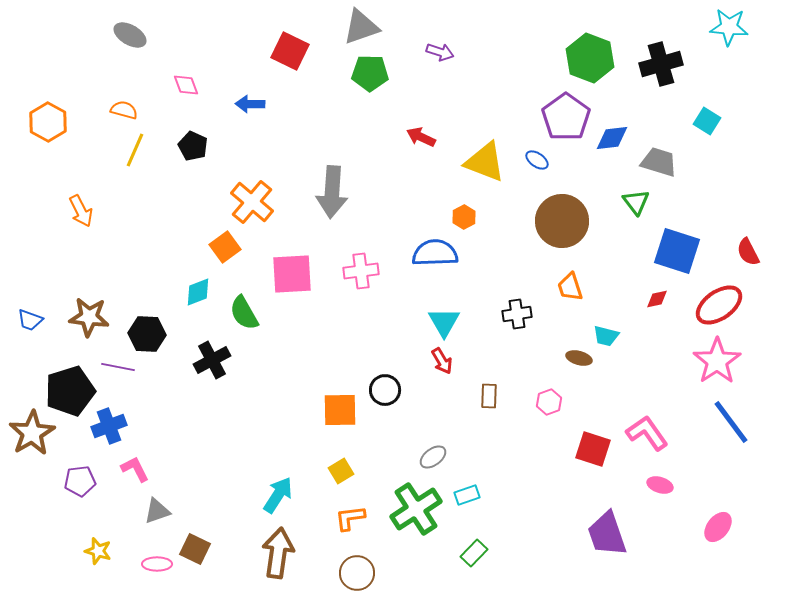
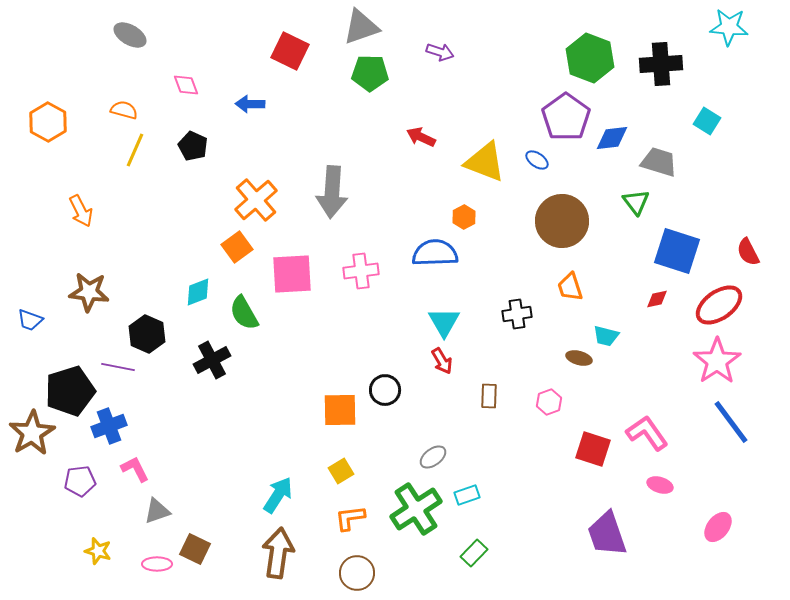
black cross at (661, 64): rotated 12 degrees clockwise
orange cross at (252, 202): moved 4 px right, 2 px up; rotated 9 degrees clockwise
orange square at (225, 247): moved 12 px right
brown star at (89, 317): moved 25 px up
black hexagon at (147, 334): rotated 21 degrees clockwise
